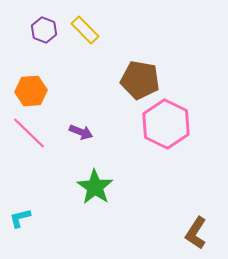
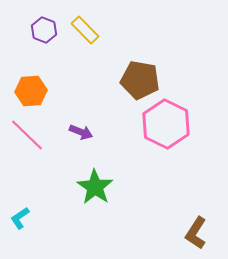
pink line: moved 2 px left, 2 px down
cyan L-shape: rotated 20 degrees counterclockwise
